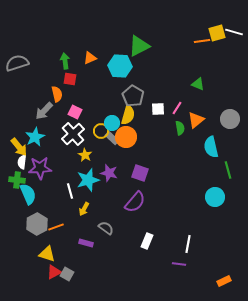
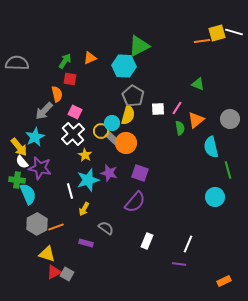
green arrow at (65, 61): rotated 42 degrees clockwise
gray semicircle at (17, 63): rotated 20 degrees clockwise
cyan hexagon at (120, 66): moved 4 px right
orange circle at (126, 137): moved 6 px down
white semicircle at (22, 162): rotated 48 degrees counterclockwise
purple star at (40, 168): rotated 15 degrees clockwise
white line at (188, 244): rotated 12 degrees clockwise
